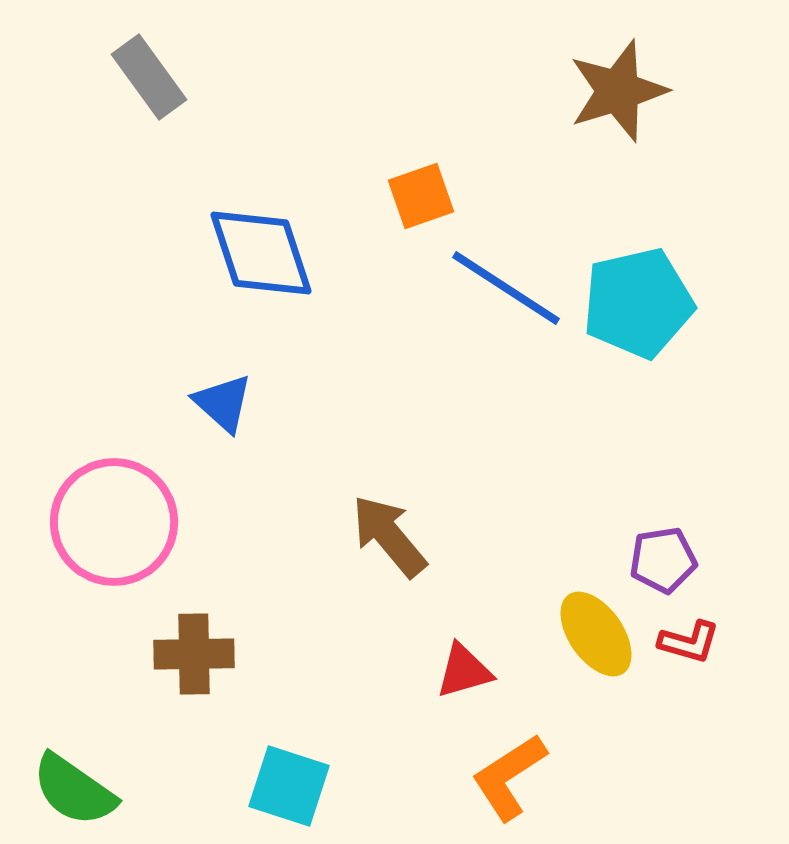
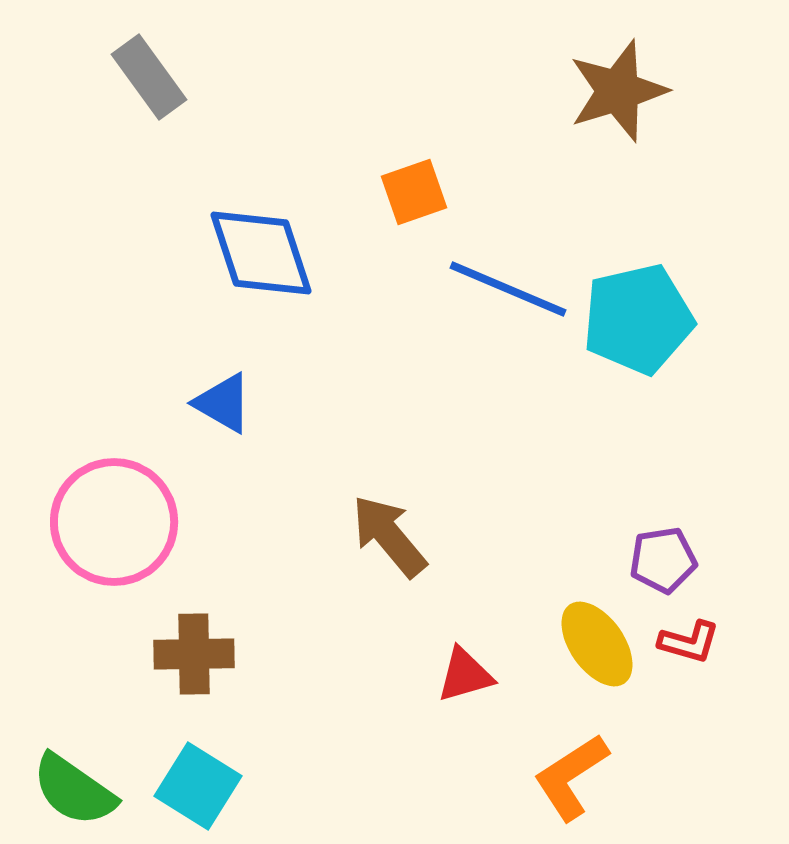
orange square: moved 7 px left, 4 px up
blue line: moved 2 px right, 1 px down; rotated 10 degrees counterclockwise
cyan pentagon: moved 16 px down
blue triangle: rotated 12 degrees counterclockwise
yellow ellipse: moved 1 px right, 10 px down
red triangle: moved 1 px right, 4 px down
orange L-shape: moved 62 px right
cyan square: moved 91 px left; rotated 14 degrees clockwise
